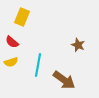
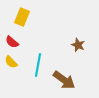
yellow semicircle: rotated 64 degrees clockwise
